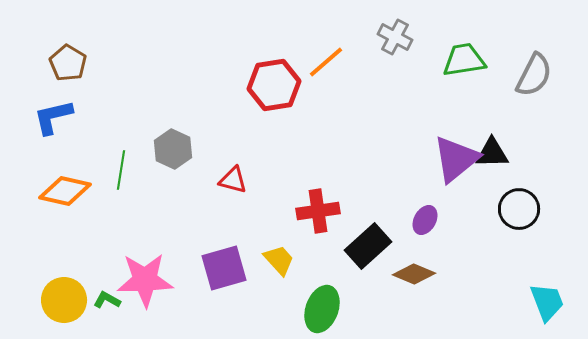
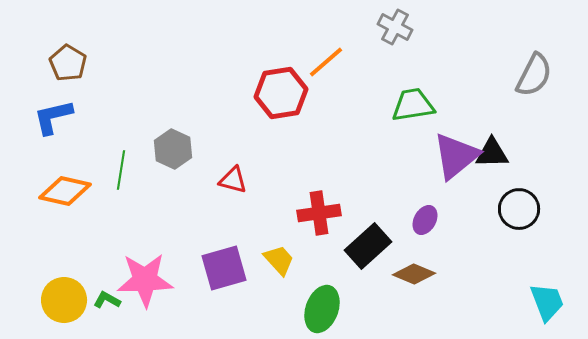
gray cross: moved 10 px up
green trapezoid: moved 51 px left, 45 px down
red hexagon: moved 7 px right, 8 px down
purple triangle: moved 3 px up
red cross: moved 1 px right, 2 px down
